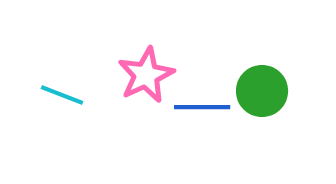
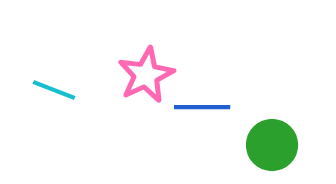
green circle: moved 10 px right, 54 px down
cyan line: moved 8 px left, 5 px up
